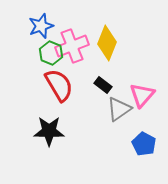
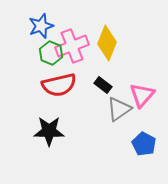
red semicircle: rotated 108 degrees clockwise
